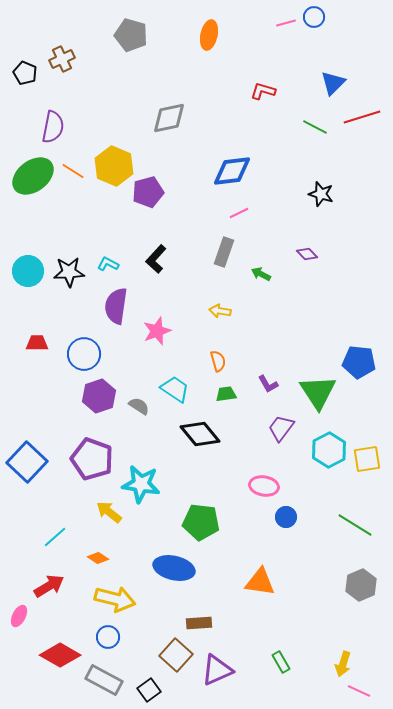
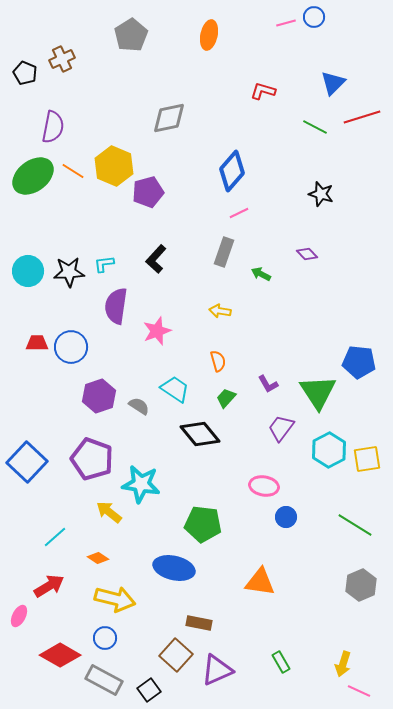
gray pentagon at (131, 35): rotated 24 degrees clockwise
blue diamond at (232, 171): rotated 42 degrees counterclockwise
cyan L-shape at (108, 264): moved 4 px left; rotated 35 degrees counterclockwise
blue circle at (84, 354): moved 13 px left, 7 px up
green trapezoid at (226, 394): moved 4 px down; rotated 40 degrees counterclockwise
green pentagon at (201, 522): moved 2 px right, 2 px down
brown rectangle at (199, 623): rotated 15 degrees clockwise
blue circle at (108, 637): moved 3 px left, 1 px down
